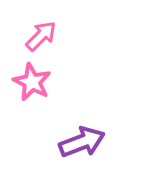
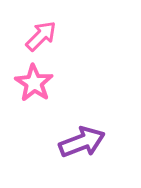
pink star: moved 2 px right, 1 px down; rotated 6 degrees clockwise
